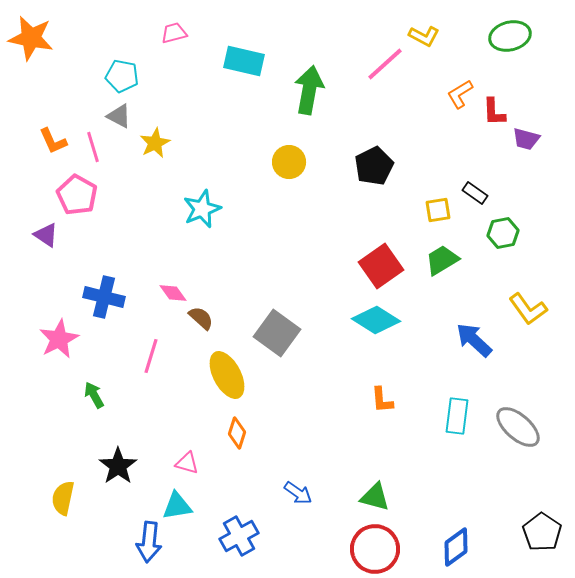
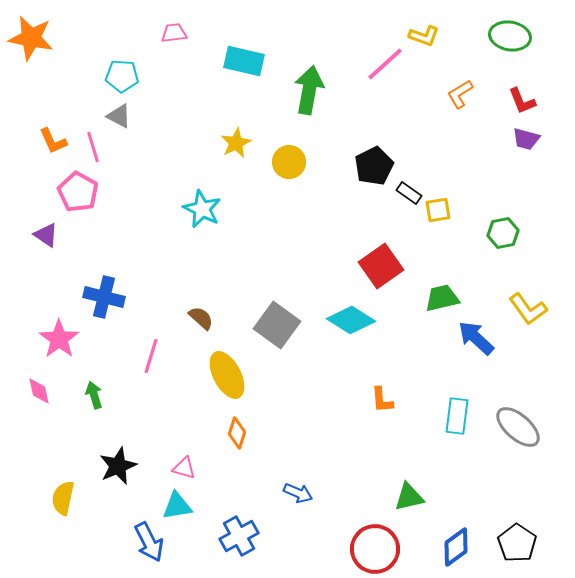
pink trapezoid at (174, 33): rotated 8 degrees clockwise
yellow L-shape at (424, 36): rotated 8 degrees counterclockwise
green ellipse at (510, 36): rotated 24 degrees clockwise
cyan pentagon at (122, 76): rotated 8 degrees counterclockwise
red L-shape at (494, 112): moved 28 px right, 11 px up; rotated 20 degrees counterclockwise
yellow star at (155, 143): moved 81 px right
black rectangle at (475, 193): moved 66 px left
pink pentagon at (77, 195): moved 1 px right, 3 px up
cyan star at (202, 209): rotated 24 degrees counterclockwise
green trapezoid at (442, 260): moved 38 px down; rotated 18 degrees clockwise
pink diamond at (173, 293): moved 134 px left, 98 px down; rotated 24 degrees clockwise
cyan diamond at (376, 320): moved 25 px left
gray square at (277, 333): moved 8 px up
pink star at (59, 339): rotated 9 degrees counterclockwise
blue arrow at (474, 340): moved 2 px right, 2 px up
green arrow at (94, 395): rotated 12 degrees clockwise
pink triangle at (187, 463): moved 3 px left, 5 px down
black star at (118, 466): rotated 12 degrees clockwise
blue arrow at (298, 493): rotated 12 degrees counterclockwise
green triangle at (375, 497): moved 34 px right; rotated 28 degrees counterclockwise
black pentagon at (542, 532): moved 25 px left, 11 px down
blue arrow at (149, 542): rotated 33 degrees counterclockwise
